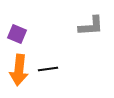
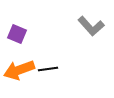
gray L-shape: rotated 52 degrees clockwise
orange arrow: rotated 64 degrees clockwise
